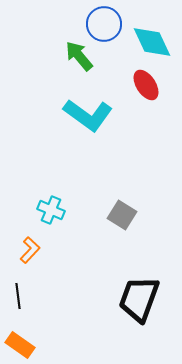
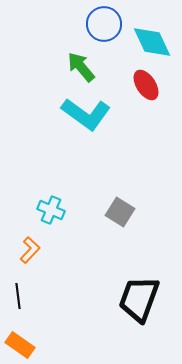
green arrow: moved 2 px right, 11 px down
cyan L-shape: moved 2 px left, 1 px up
gray square: moved 2 px left, 3 px up
